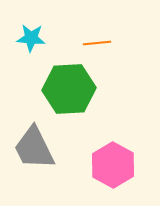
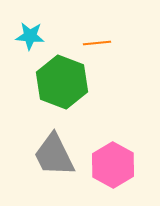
cyan star: moved 1 px left, 2 px up
green hexagon: moved 7 px left, 7 px up; rotated 24 degrees clockwise
gray trapezoid: moved 20 px right, 7 px down
